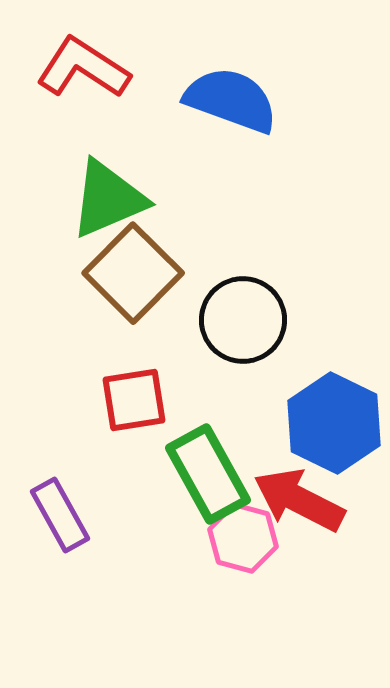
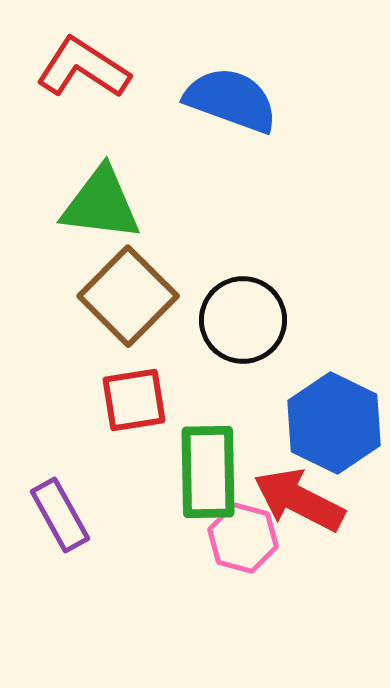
green triangle: moved 7 px left, 5 px down; rotated 30 degrees clockwise
brown square: moved 5 px left, 23 px down
green rectangle: moved 2 px up; rotated 28 degrees clockwise
